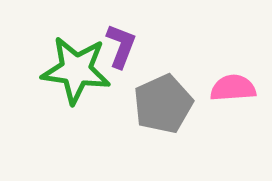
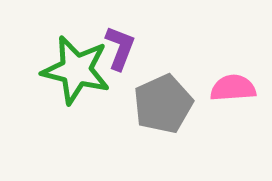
purple L-shape: moved 1 px left, 2 px down
green star: rotated 6 degrees clockwise
